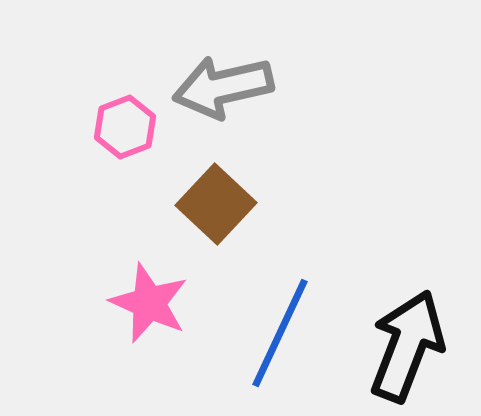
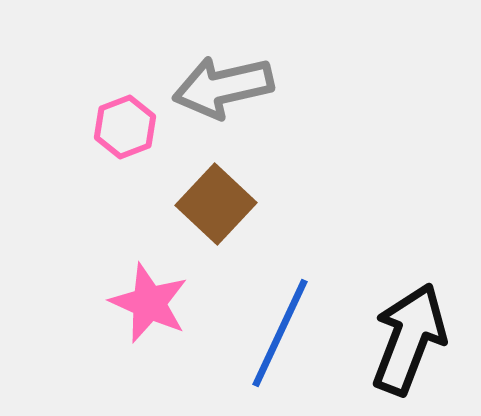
black arrow: moved 2 px right, 7 px up
